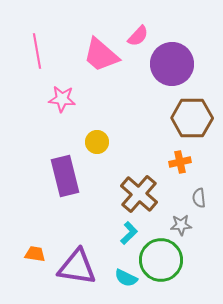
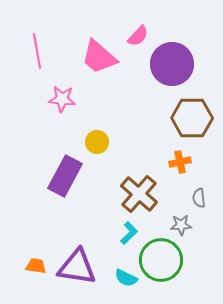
pink trapezoid: moved 2 px left, 2 px down
purple rectangle: rotated 42 degrees clockwise
orange trapezoid: moved 1 px right, 12 px down
